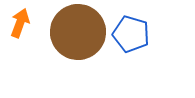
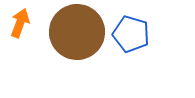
brown circle: moved 1 px left
